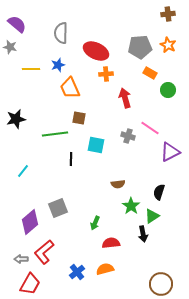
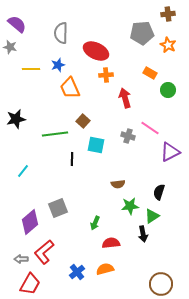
gray pentagon: moved 2 px right, 14 px up
orange cross: moved 1 px down
brown square: moved 4 px right, 3 px down; rotated 32 degrees clockwise
black line: moved 1 px right
green star: moved 1 px left; rotated 30 degrees clockwise
